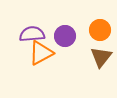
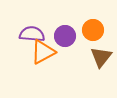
orange circle: moved 7 px left
purple semicircle: rotated 10 degrees clockwise
orange triangle: moved 2 px right, 1 px up
